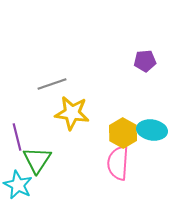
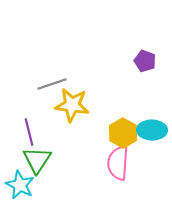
purple pentagon: rotated 25 degrees clockwise
yellow star: moved 8 px up
cyan ellipse: rotated 8 degrees counterclockwise
purple line: moved 12 px right, 5 px up
cyan star: moved 2 px right
